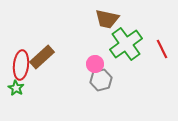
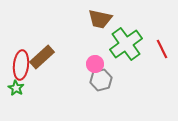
brown trapezoid: moved 7 px left
